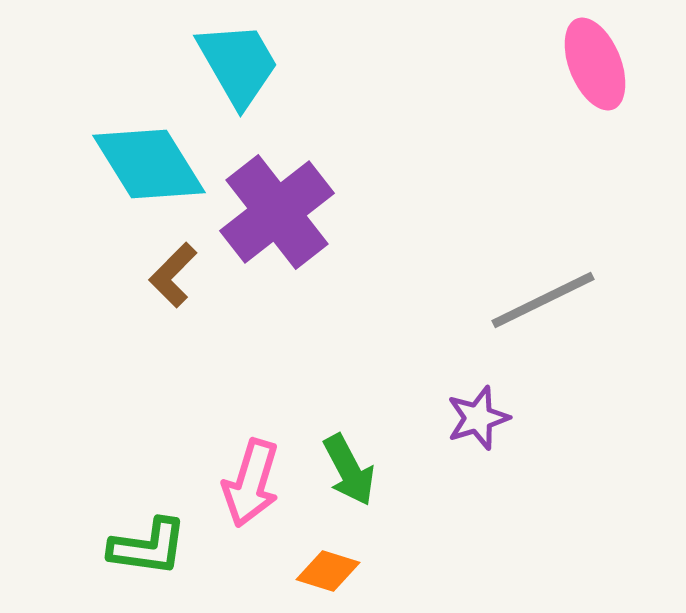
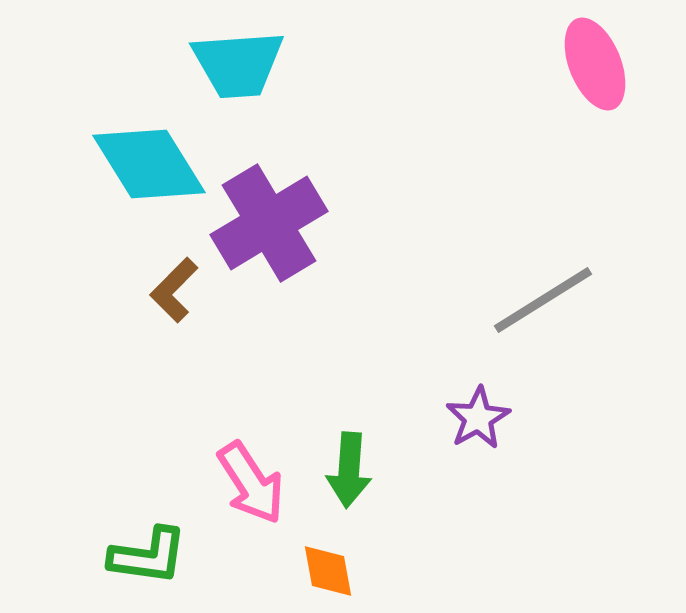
cyan trapezoid: rotated 116 degrees clockwise
purple cross: moved 8 px left, 11 px down; rotated 7 degrees clockwise
brown L-shape: moved 1 px right, 15 px down
gray line: rotated 6 degrees counterclockwise
purple star: rotated 12 degrees counterclockwise
green arrow: rotated 32 degrees clockwise
pink arrow: rotated 50 degrees counterclockwise
green L-shape: moved 9 px down
orange diamond: rotated 62 degrees clockwise
